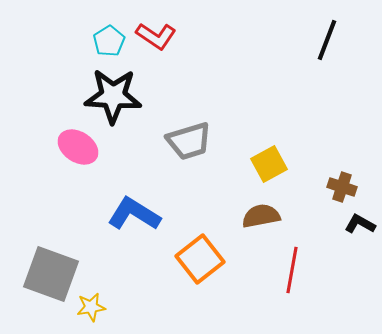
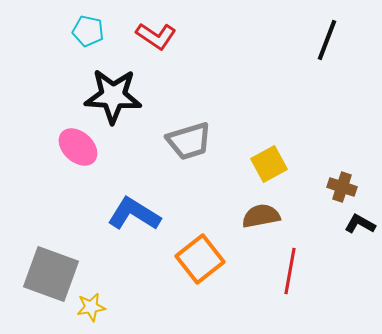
cyan pentagon: moved 21 px left, 10 px up; rotated 28 degrees counterclockwise
pink ellipse: rotated 9 degrees clockwise
red line: moved 2 px left, 1 px down
